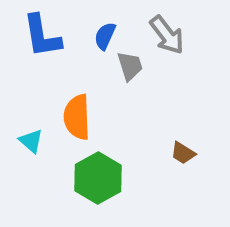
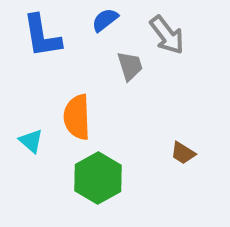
blue semicircle: moved 16 px up; rotated 28 degrees clockwise
